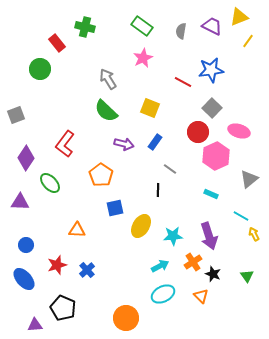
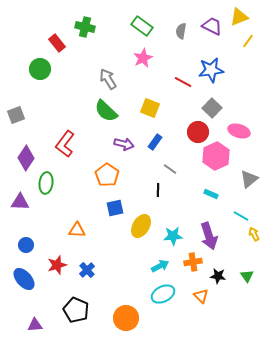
orange pentagon at (101, 175): moved 6 px right
green ellipse at (50, 183): moved 4 px left; rotated 50 degrees clockwise
orange cross at (193, 262): rotated 24 degrees clockwise
black star at (213, 274): moved 5 px right, 2 px down; rotated 14 degrees counterclockwise
black pentagon at (63, 308): moved 13 px right, 2 px down
